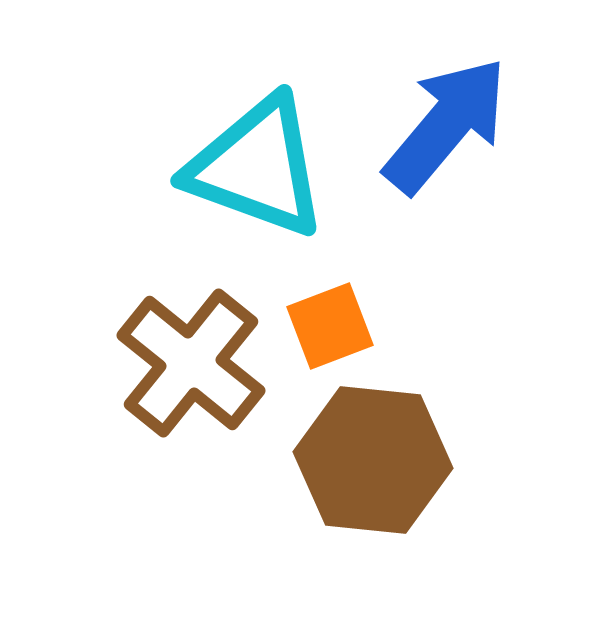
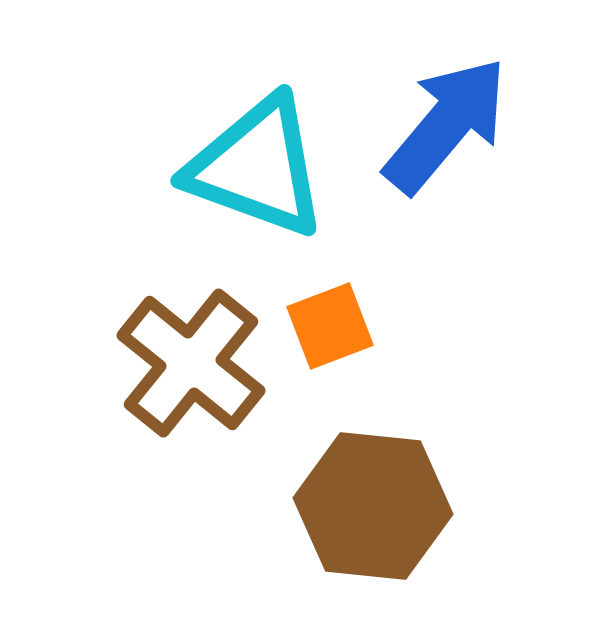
brown hexagon: moved 46 px down
